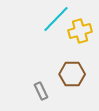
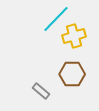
yellow cross: moved 6 px left, 5 px down
gray rectangle: rotated 24 degrees counterclockwise
